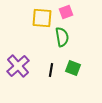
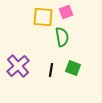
yellow square: moved 1 px right, 1 px up
